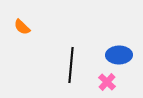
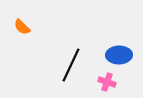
black line: rotated 20 degrees clockwise
pink cross: rotated 24 degrees counterclockwise
